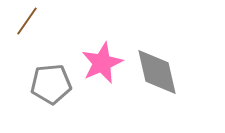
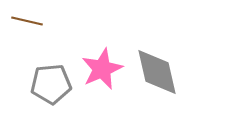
brown line: rotated 68 degrees clockwise
pink star: moved 6 px down
